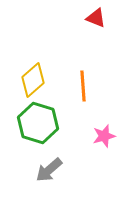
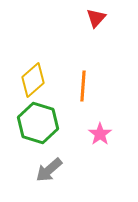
red triangle: rotated 50 degrees clockwise
orange line: rotated 8 degrees clockwise
pink star: moved 4 px left, 2 px up; rotated 20 degrees counterclockwise
